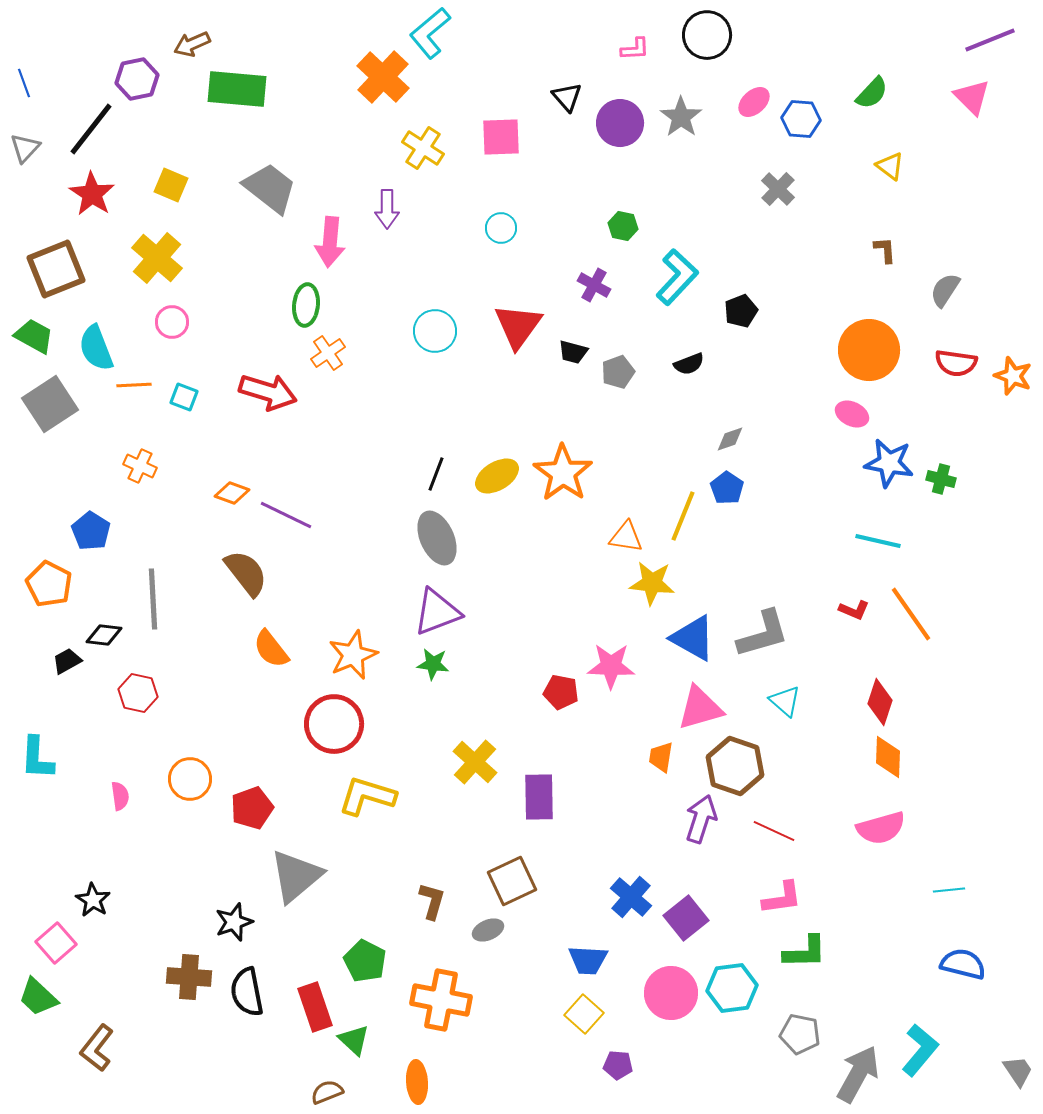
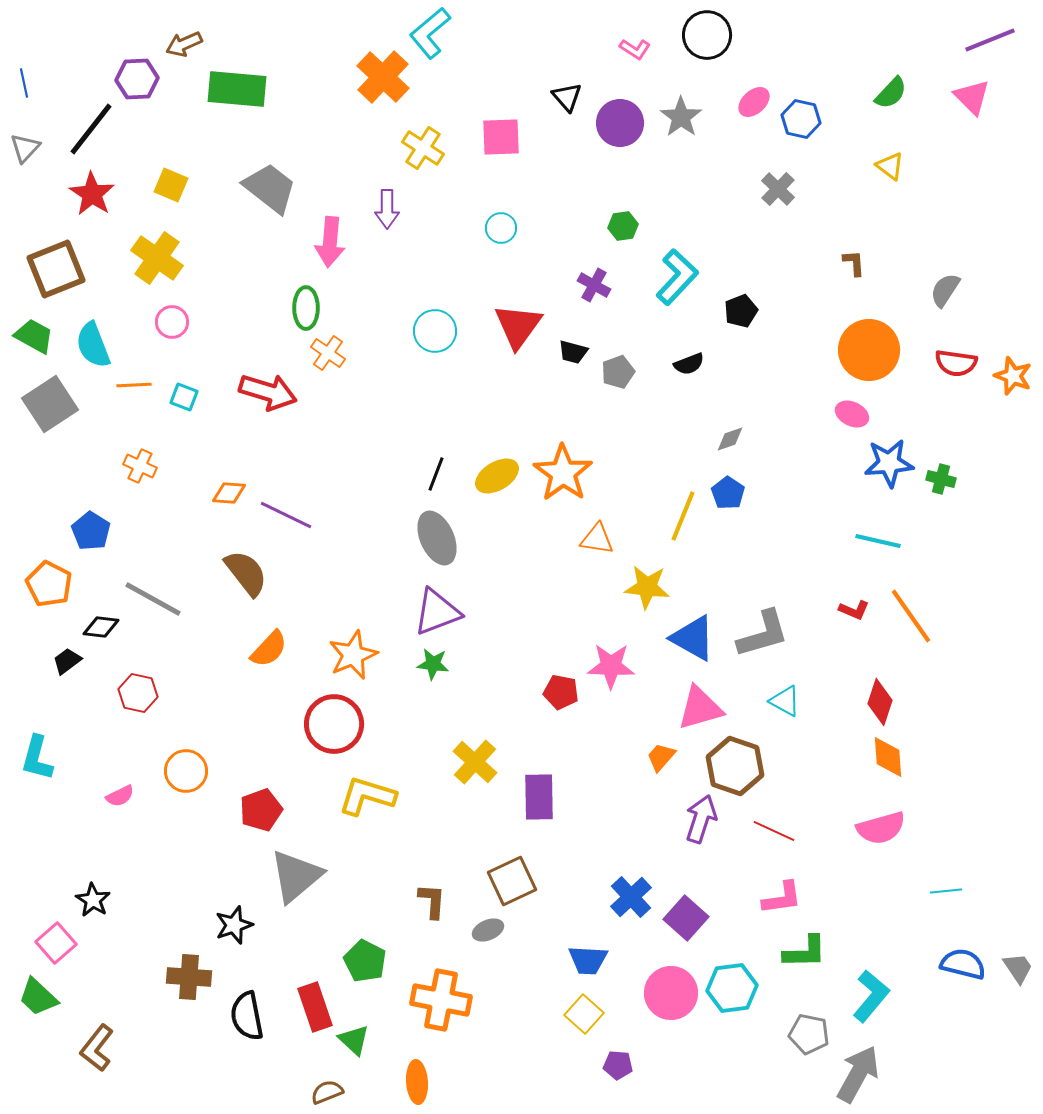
brown arrow at (192, 44): moved 8 px left
pink L-shape at (635, 49): rotated 36 degrees clockwise
purple hexagon at (137, 79): rotated 9 degrees clockwise
blue line at (24, 83): rotated 8 degrees clockwise
green semicircle at (872, 93): moved 19 px right
blue hexagon at (801, 119): rotated 9 degrees clockwise
green hexagon at (623, 226): rotated 20 degrees counterclockwise
brown L-shape at (885, 250): moved 31 px left, 13 px down
yellow cross at (157, 258): rotated 6 degrees counterclockwise
green ellipse at (306, 305): moved 3 px down; rotated 6 degrees counterclockwise
cyan semicircle at (96, 348): moved 3 px left, 3 px up
orange cross at (328, 353): rotated 20 degrees counterclockwise
blue star at (889, 463): rotated 15 degrees counterclockwise
blue pentagon at (727, 488): moved 1 px right, 5 px down
orange diamond at (232, 493): moved 3 px left; rotated 16 degrees counterclockwise
orange triangle at (626, 537): moved 29 px left, 2 px down
yellow star at (652, 583): moved 5 px left, 4 px down
gray line at (153, 599): rotated 58 degrees counterclockwise
orange line at (911, 614): moved 2 px down
black diamond at (104, 635): moved 3 px left, 8 px up
orange semicircle at (271, 649): moved 2 px left; rotated 99 degrees counterclockwise
black trapezoid at (67, 661): rotated 8 degrees counterclockwise
cyan triangle at (785, 701): rotated 12 degrees counterclockwise
orange trapezoid at (661, 757): rotated 32 degrees clockwise
orange diamond at (888, 757): rotated 6 degrees counterclockwise
cyan L-shape at (37, 758): rotated 12 degrees clockwise
orange circle at (190, 779): moved 4 px left, 8 px up
pink semicircle at (120, 796): rotated 72 degrees clockwise
red pentagon at (252, 808): moved 9 px right, 2 px down
cyan line at (949, 890): moved 3 px left, 1 px down
blue cross at (631, 897): rotated 6 degrees clockwise
brown L-shape at (432, 901): rotated 12 degrees counterclockwise
purple square at (686, 918): rotated 9 degrees counterclockwise
black star at (234, 922): moved 3 px down
black semicircle at (247, 992): moved 24 px down
gray pentagon at (800, 1034): moved 9 px right
cyan L-shape at (920, 1050): moved 49 px left, 54 px up
gray trapezoid at (1018, 1071): moved 103 px up
